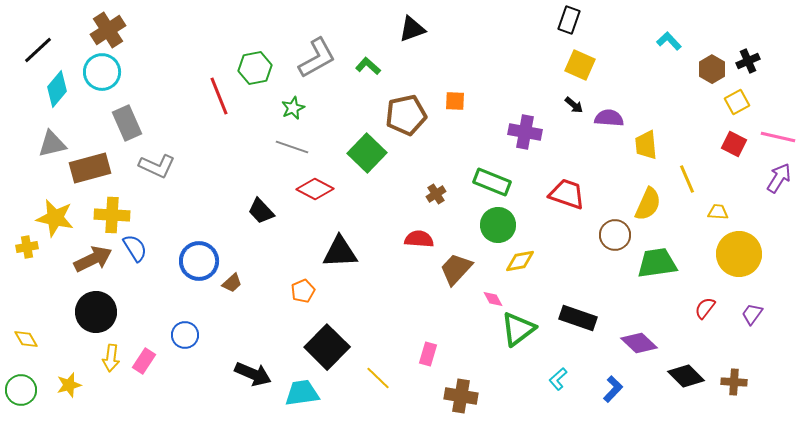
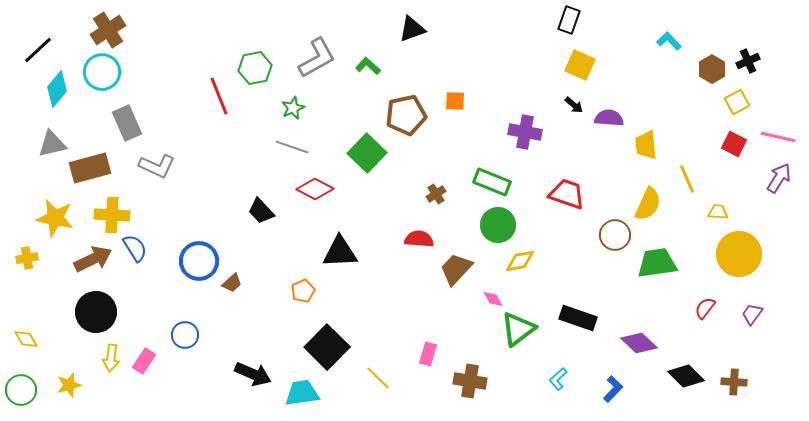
yellow cross at (27, 247): moved 11 px down
brown cross at (461, 396): moved 9 px right, 15 px up
